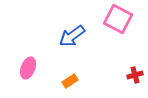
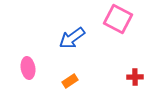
blue arrow: moved 2 px down
pink ellipse: rotated 30 degrees counterclockwise
red cross: moved 2 px down; rotated 14 degrees clockwise
